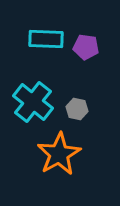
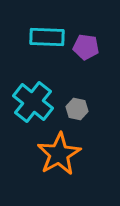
cyan rectangle: moved 1 px right, 2 px up
